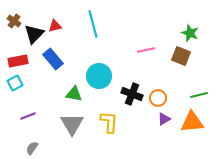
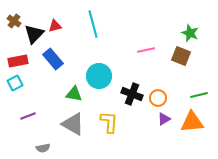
gray triangle: moved 1 px right; rotated 30 degrees counterclockwise
gray semicircle: moved 11 px right; rotated 136 degrees counterclockwise
